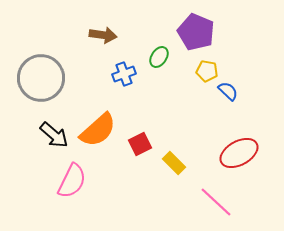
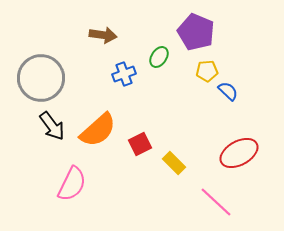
yellow pentagon: rotated 15 degrees counterclockwise
black arrow: moved 2 px left, 9 px up; rotated 12 degrees clockwise
pink semicircle: moved 3 px down
